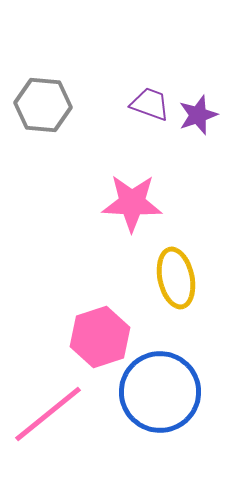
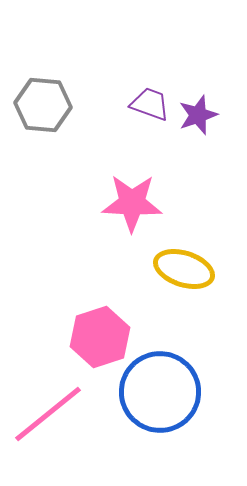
yellow ellipse: moved 8 px right, 9 px up; rotated 60 degrees counterclockwise
